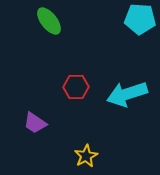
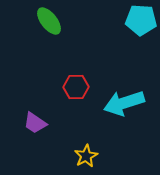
cyan pentagon: moved 1 px right, 1 px down
cyan arrow: moved 3 px left, 9 px down
